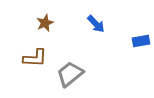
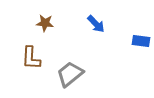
brown star: rotated 30 degrees clockwise
blue rectangle: rotated 18 degrees clockwise
brown L-shape: moved 4 px left; rotated 90 degrees clockwise
